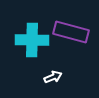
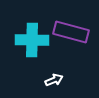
white arrow: moved 1 px right, 3 px down
